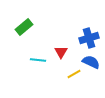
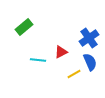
blue cross: rotated 18 degrees counterclockwise
red triangle: rotated 32 degrees clockwise
blue semicircle: moved 1 px left; rotated 42 degrees clockwise
